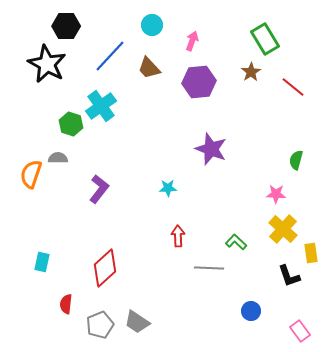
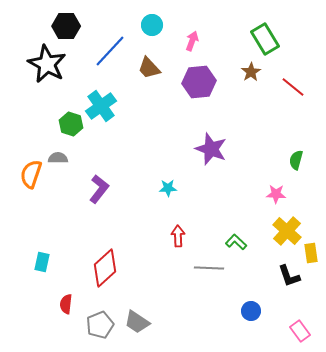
blue line: moved 5 px up
yellow cross: moved 4 px right, 2 px down
